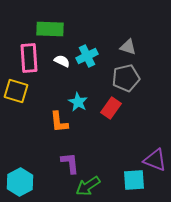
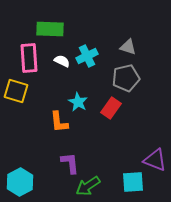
cyan square: moved 1 px left, 2 px down
